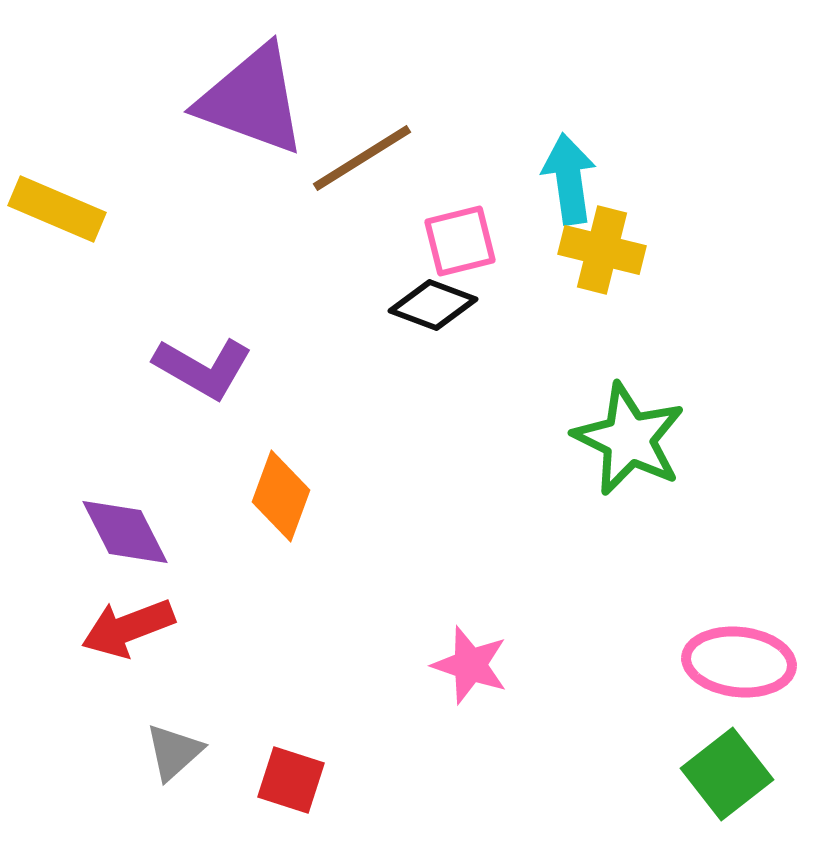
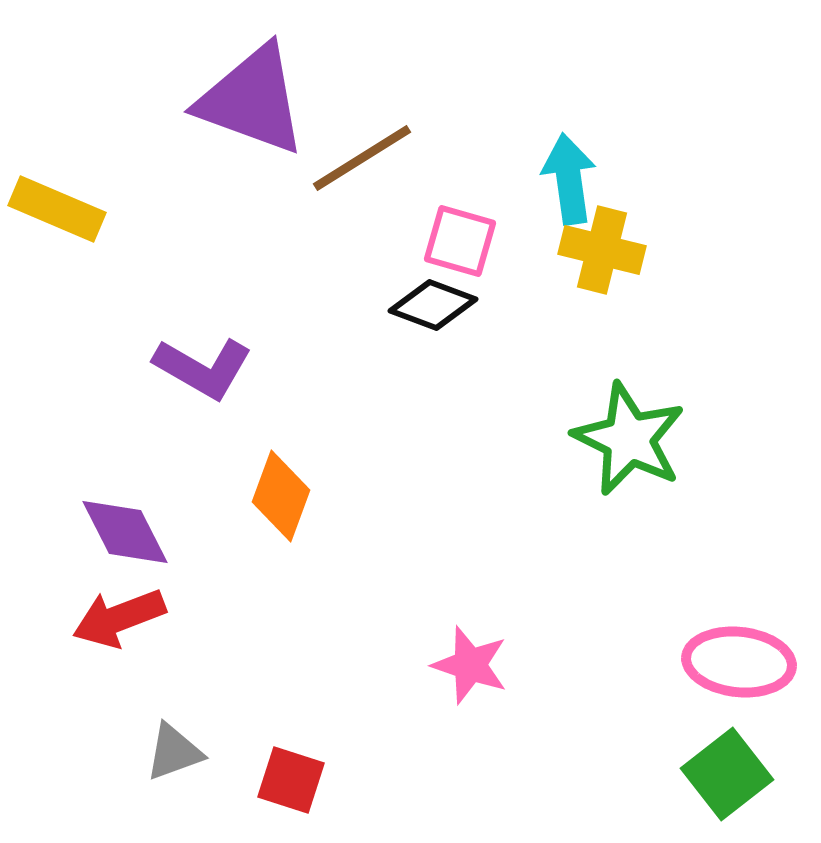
pink square: rotated 30 degrees clockwise
red arrow: moved 9 px left, 10 px up
gray triangle: rotated 22 degrees clockwise
